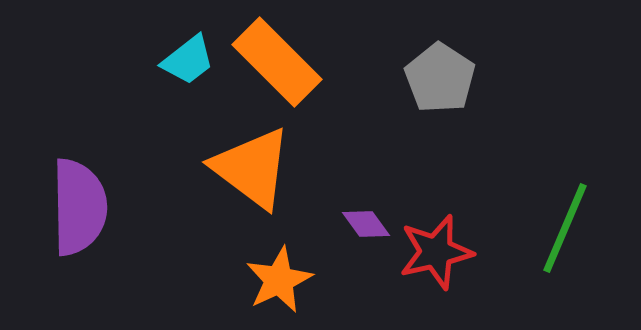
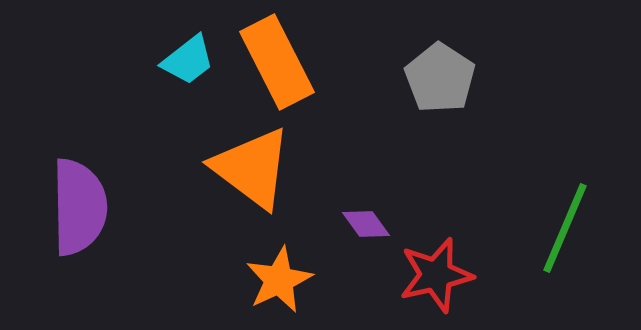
orange rectangle: rotated 18 degrees clockwise
red star: moved 23 px down
